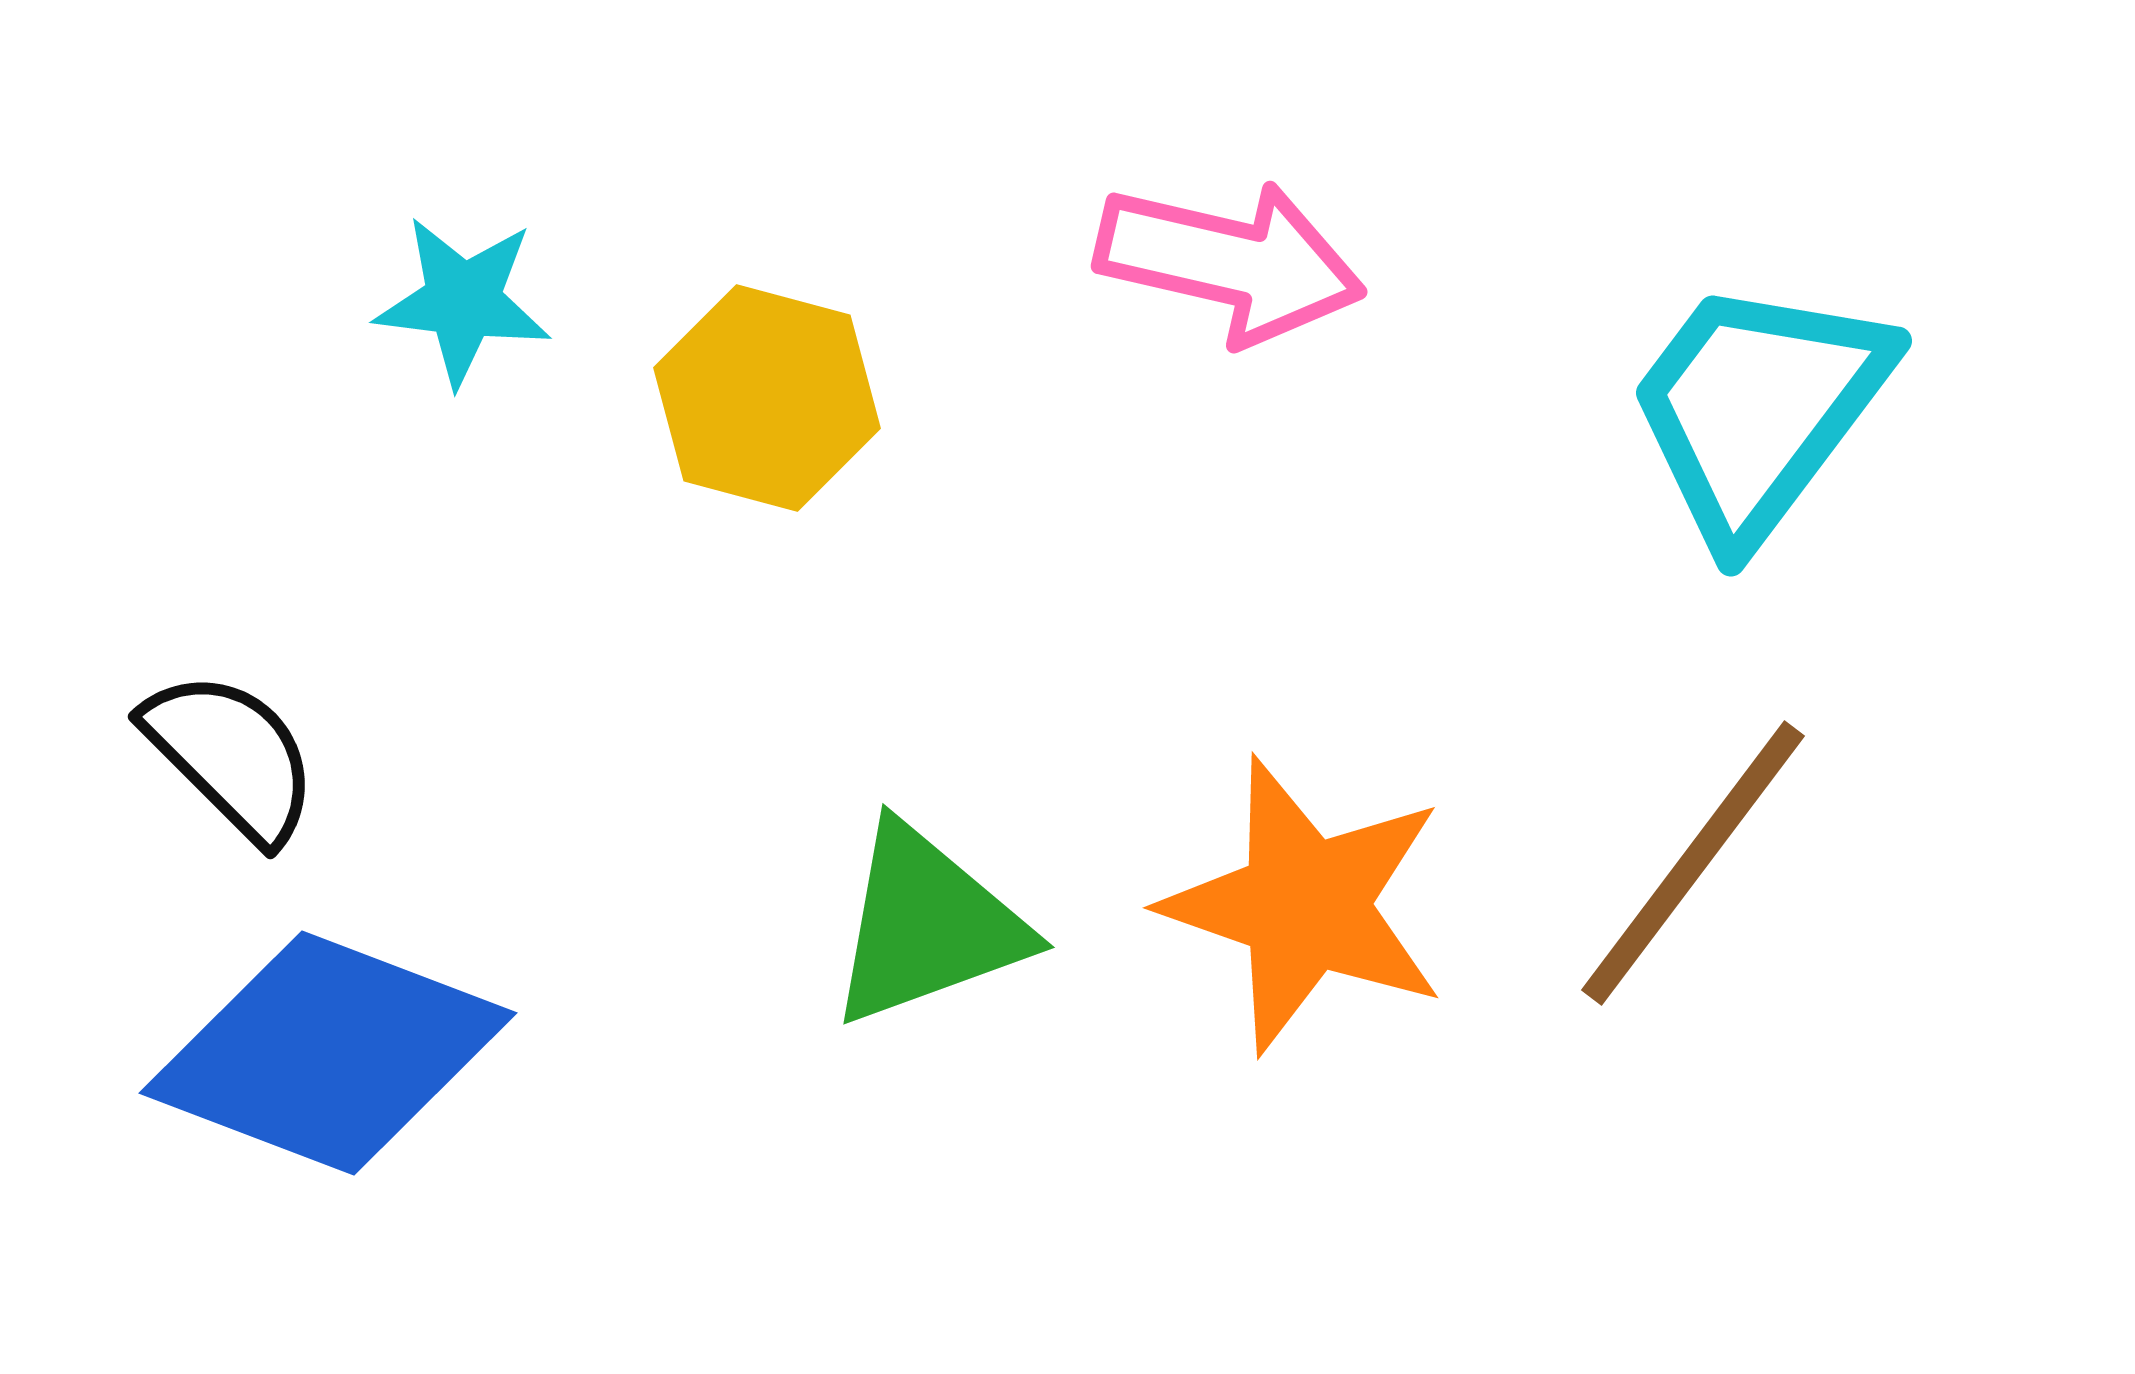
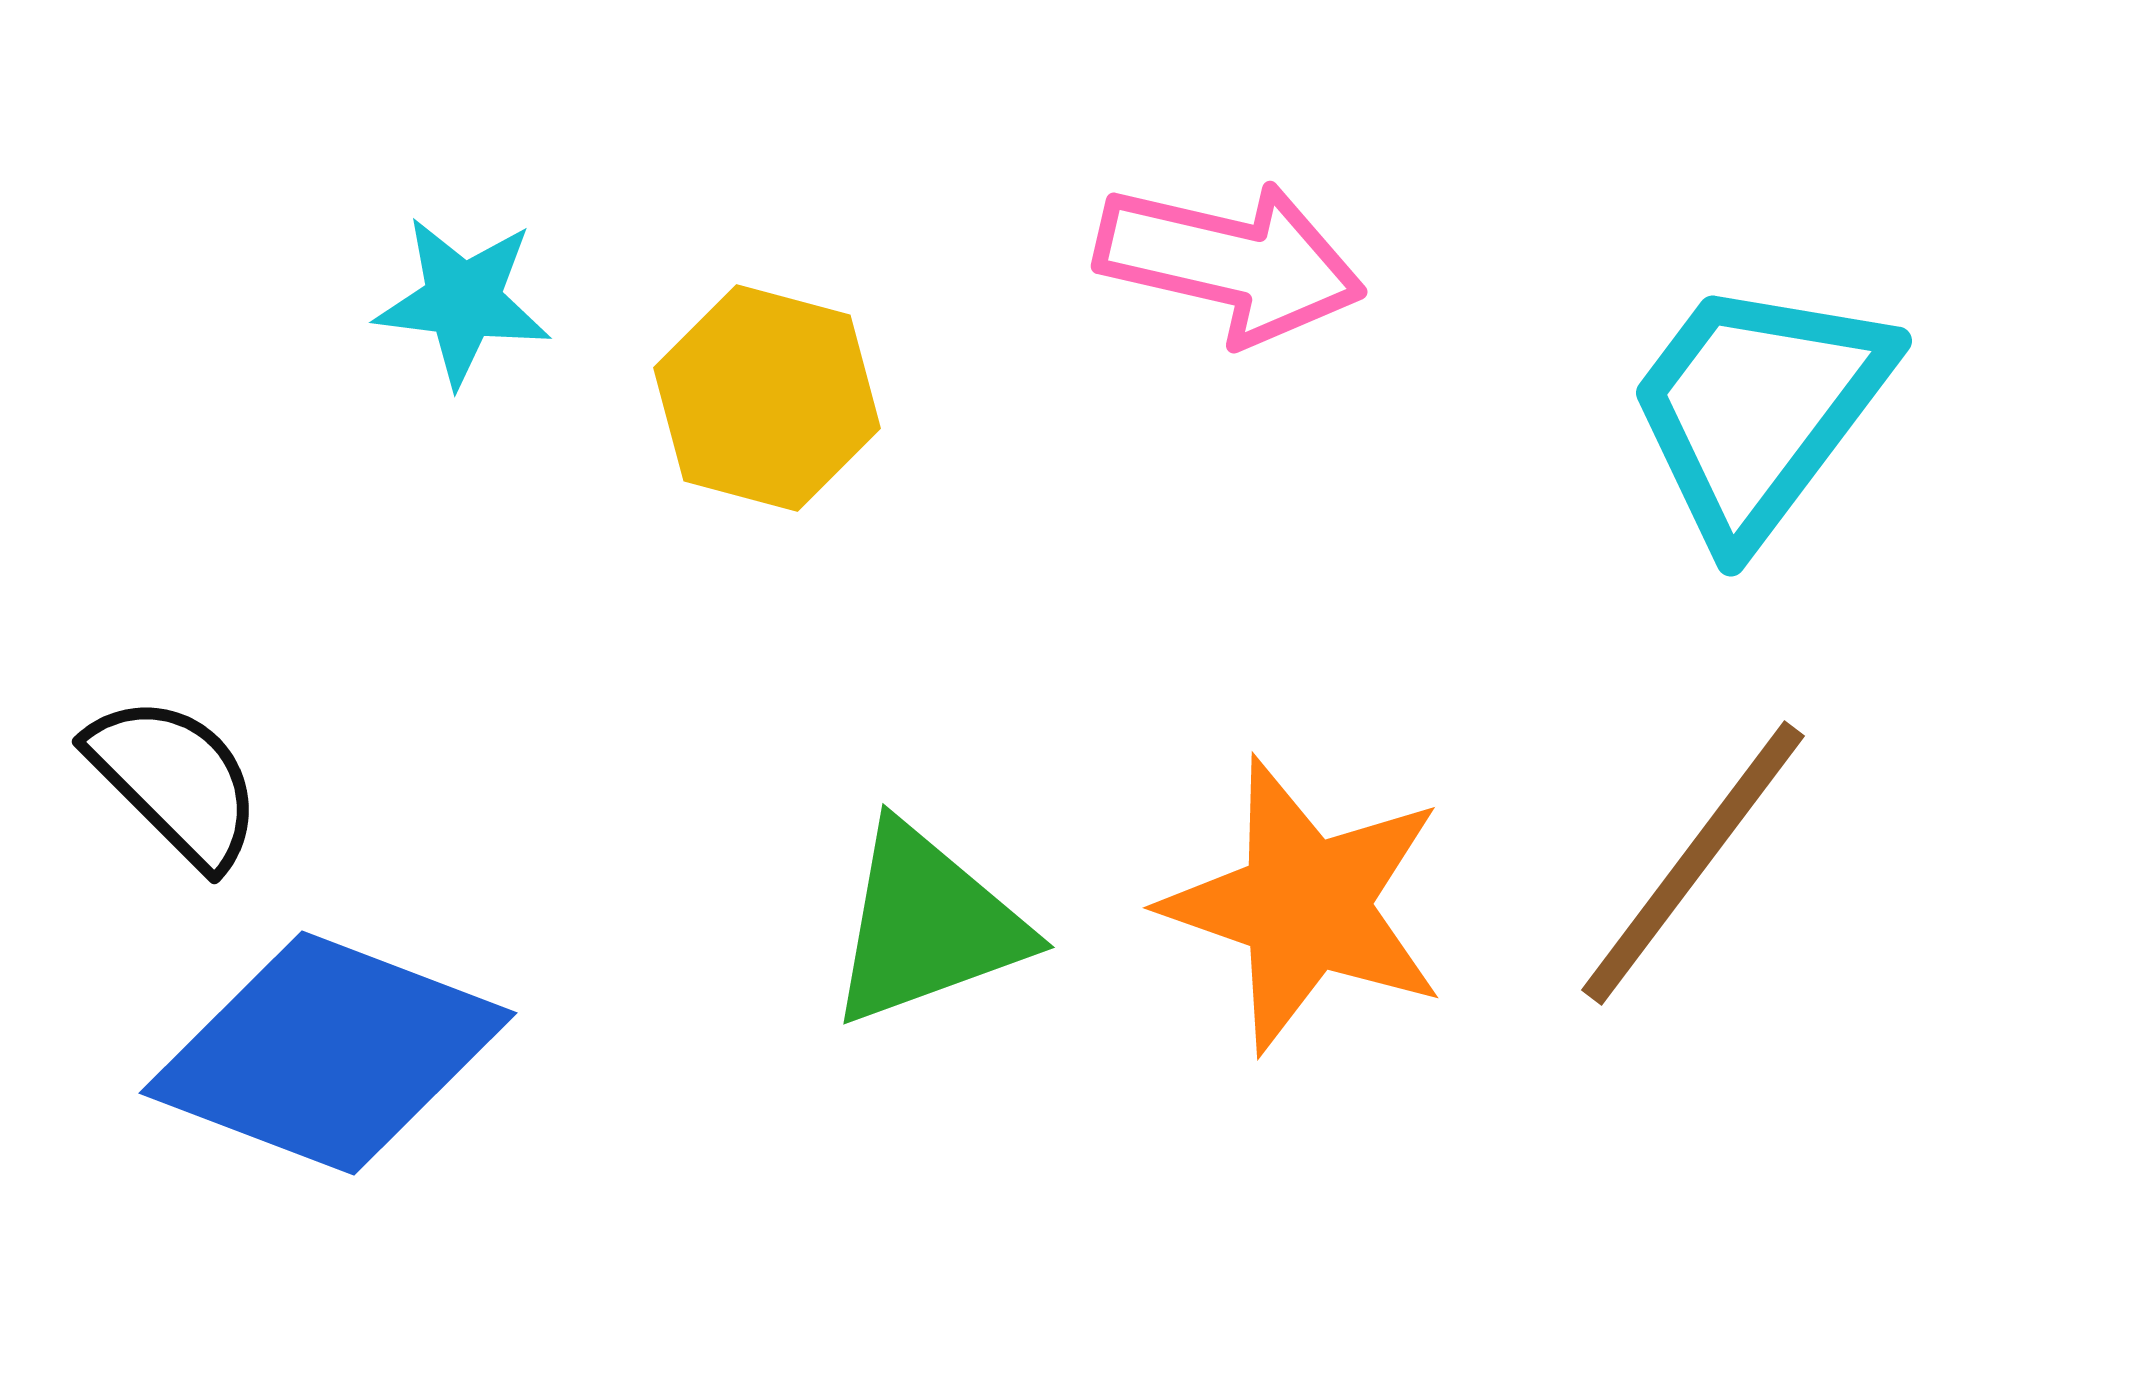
black semicircle: moved 56 px left, 25 px down
